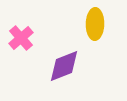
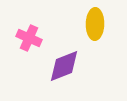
pink cross: moved 8 px right; rotated 25 degrees counterclockwise
